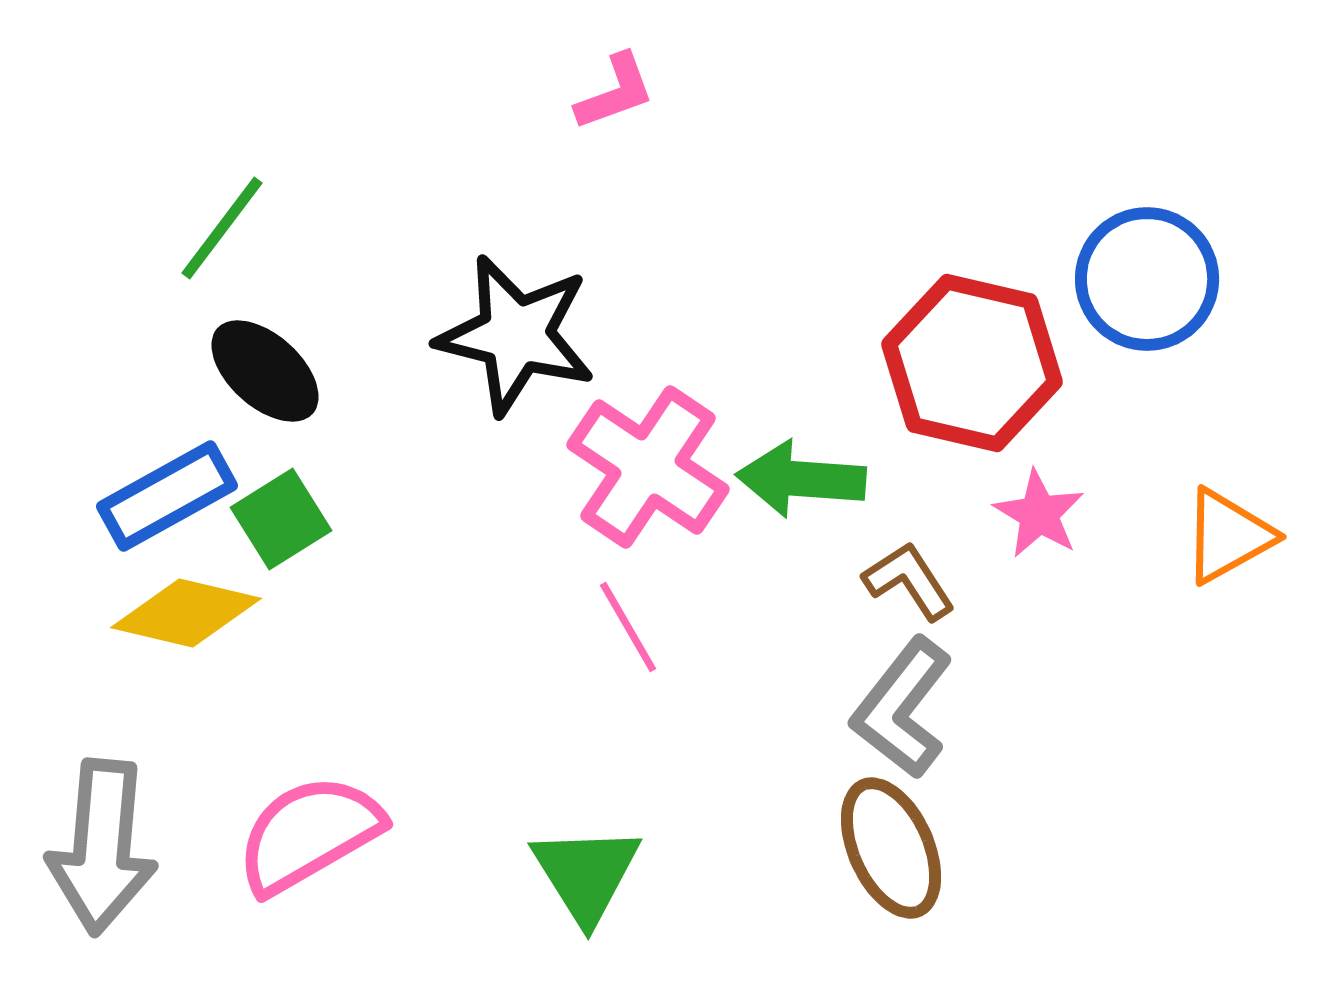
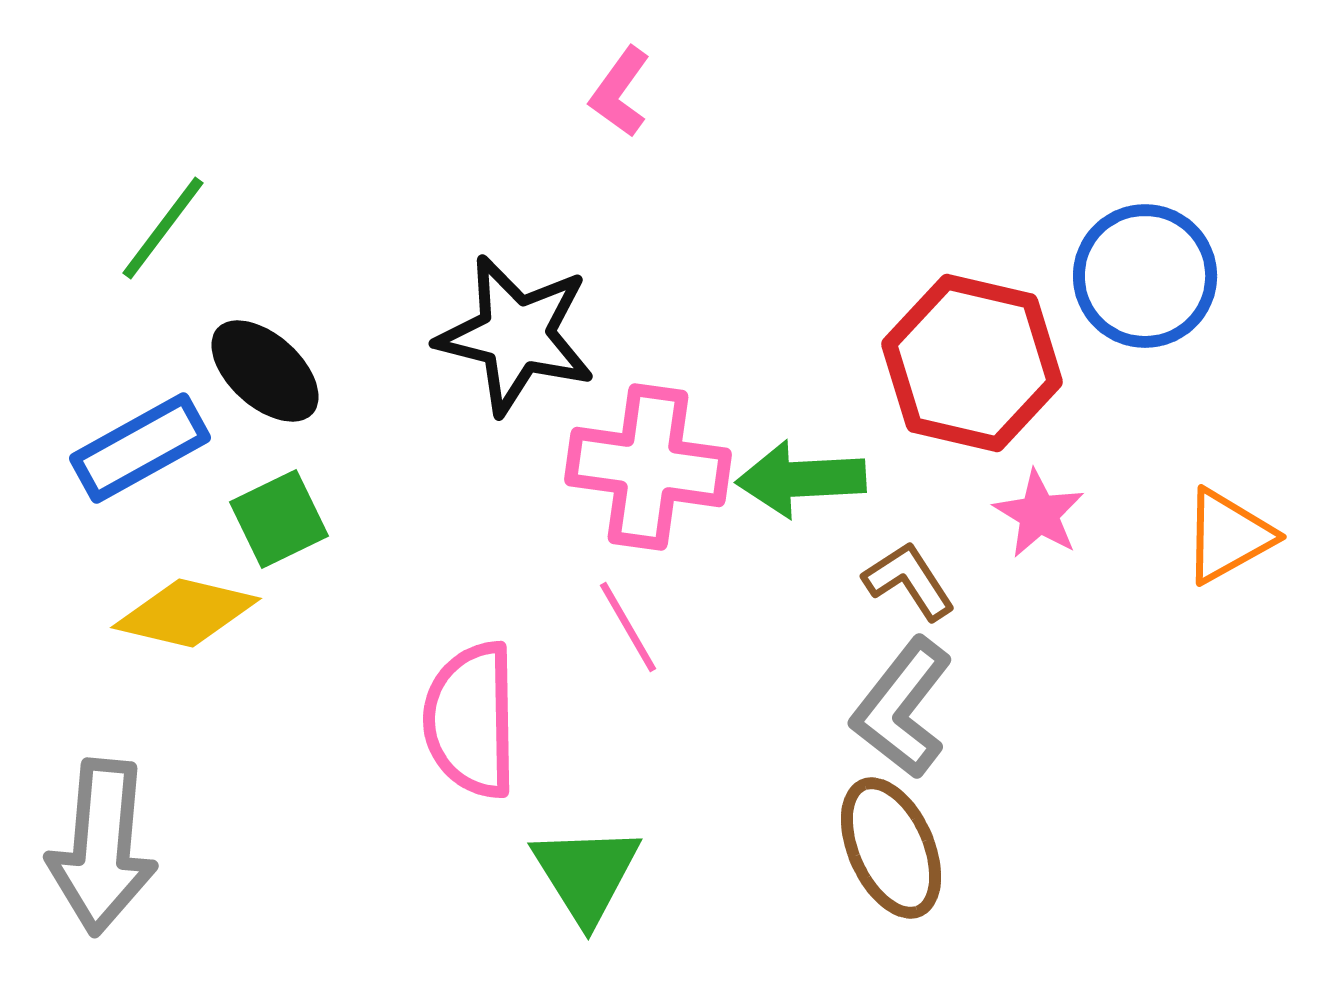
pink L-shape: moved 5 px right; rotated 146 degrees clockwise
green line: moved 59 px left
blue circle: moved 2 px left, 3 px up
pink cross: rotated 26 degrees counterclockwise
green arrow: rotated 7 degrees counterclockwise
blue rectangle: moved 27 px left, 48 px up
green square: moved 2 px left; rotated 6 degrees clockwise
pink semicircle: moved 162 px right, 114 px up; rotated 61 degrees counterclockwise
